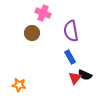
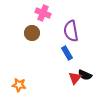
blue rectangle: moved 3 px left, 4 px up
